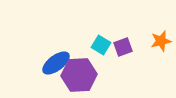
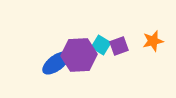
orange star: moved 8 px left
purple square: moved 4 px left, 1 px up
purple hexagon: moved 20 px up
